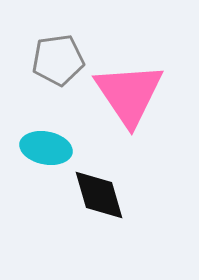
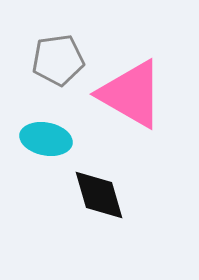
pink triangle: moved 2 px right; rotated 26 degrees counterclockwise
cyan ellipse: moved 9 px up
